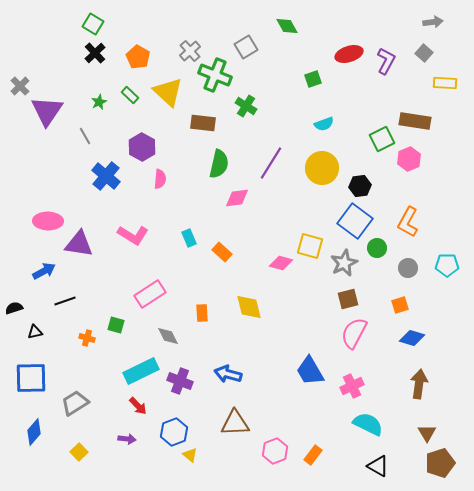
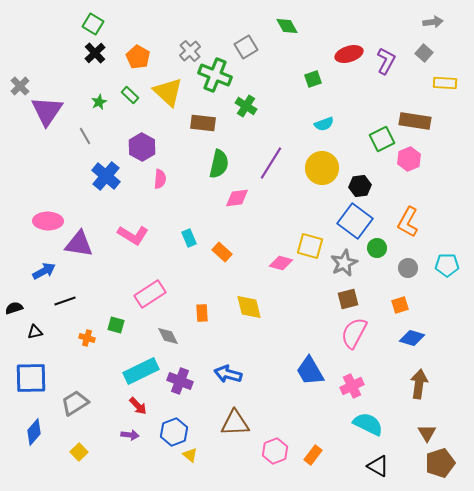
purple arrow at (127, 439): moved 3 px right, 4 px up
